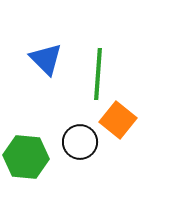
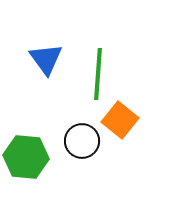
blue triangle: rotated 9 degrees clockwise
orange square: moved 2 px right
black circle: moved 2 px right, 1 px up
